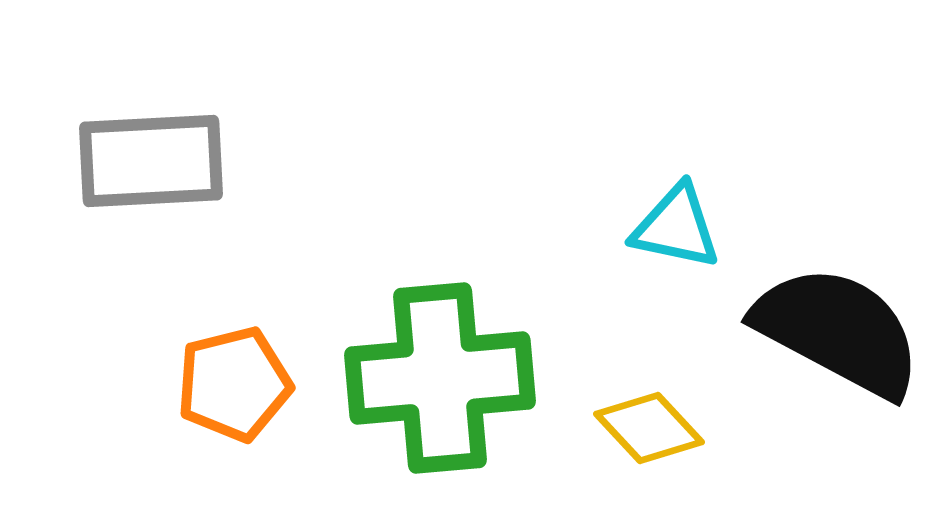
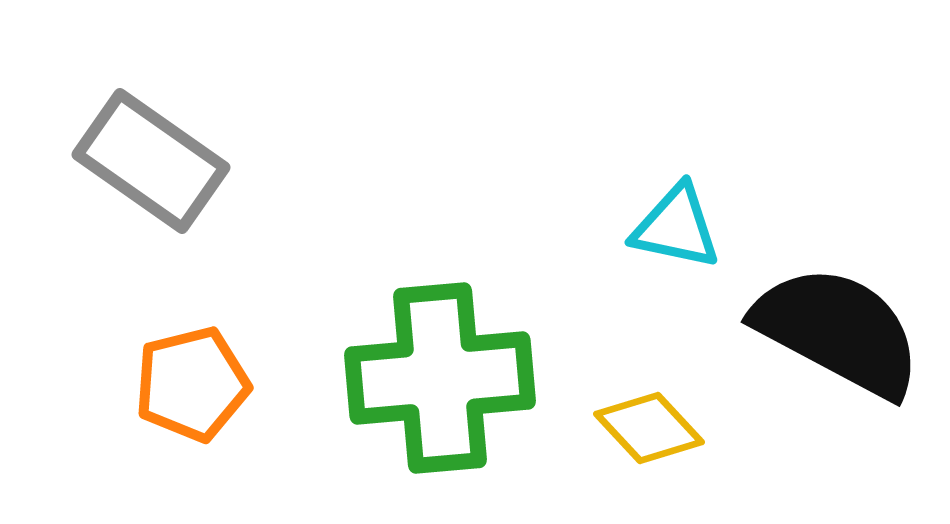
gray rectangle: rotated 38 degrees clockwise
orange pentagon: moved 42 px left
